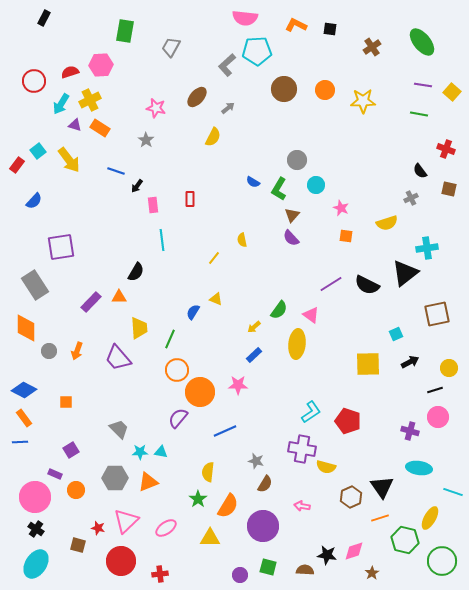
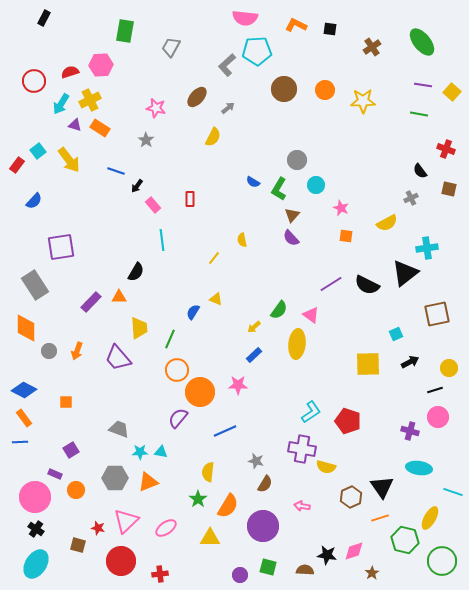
pink rectangle at (153, 205): rotated 35 degrees counterclockwise
yellow semicircle at (387, 223): rotated 10 degrees counterclockwise
gray trapezoid at (119, 429): rotated 25 degrees counterclockwise
